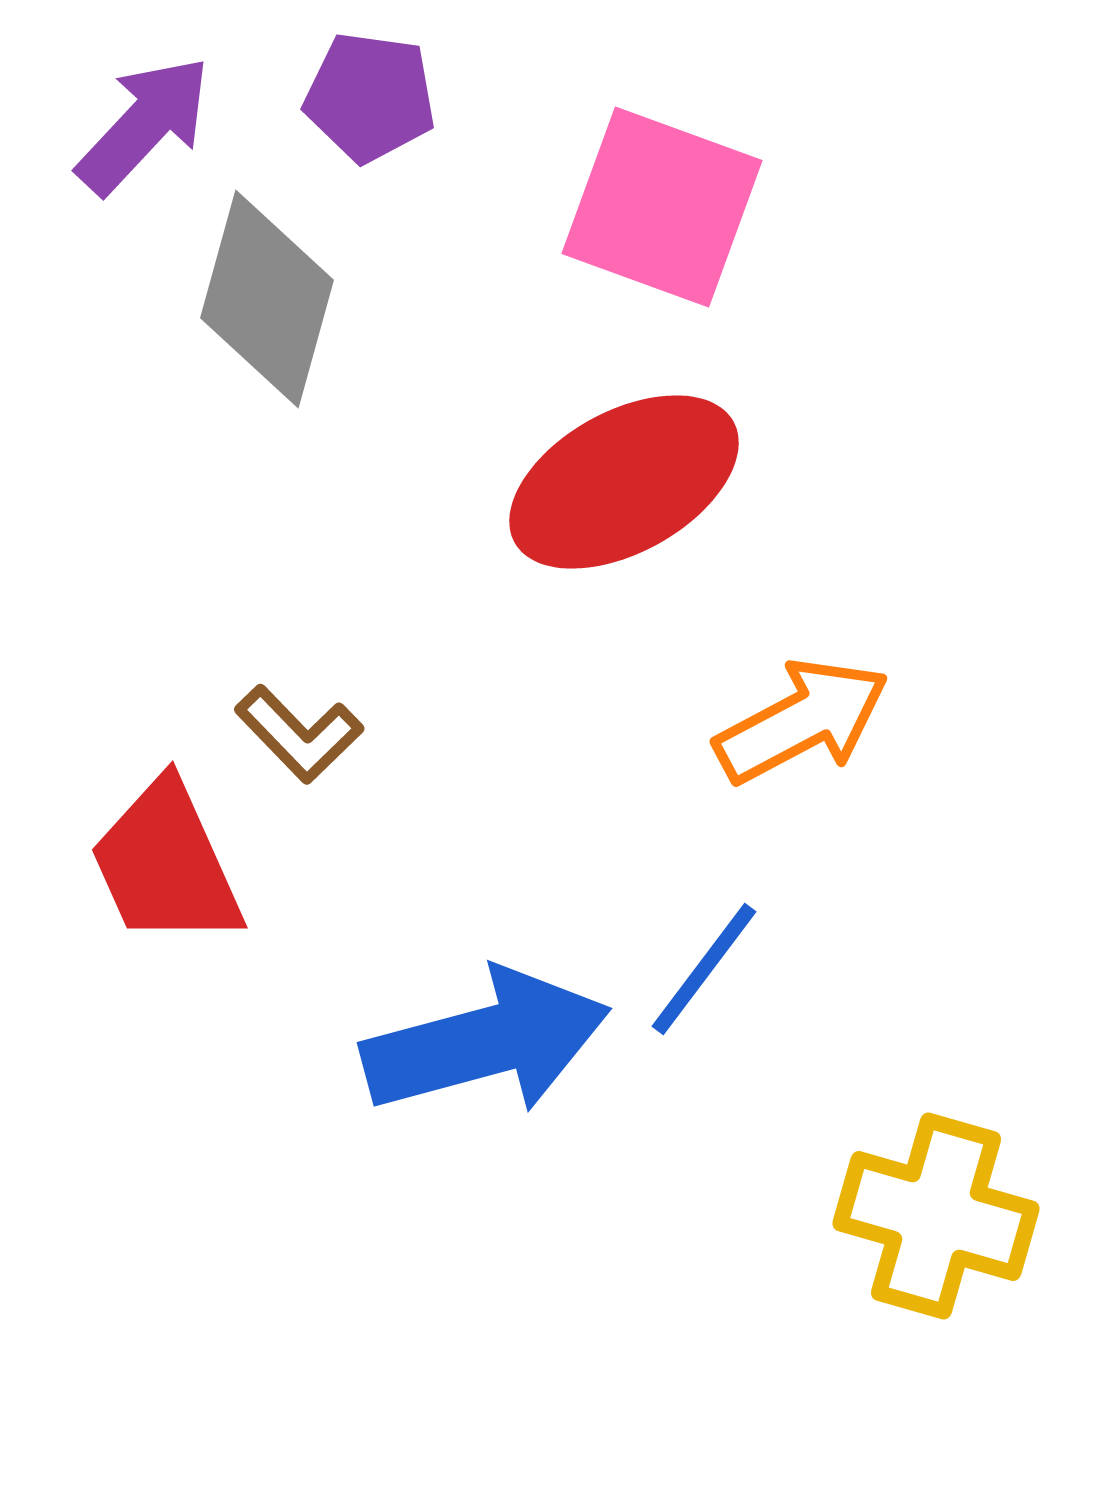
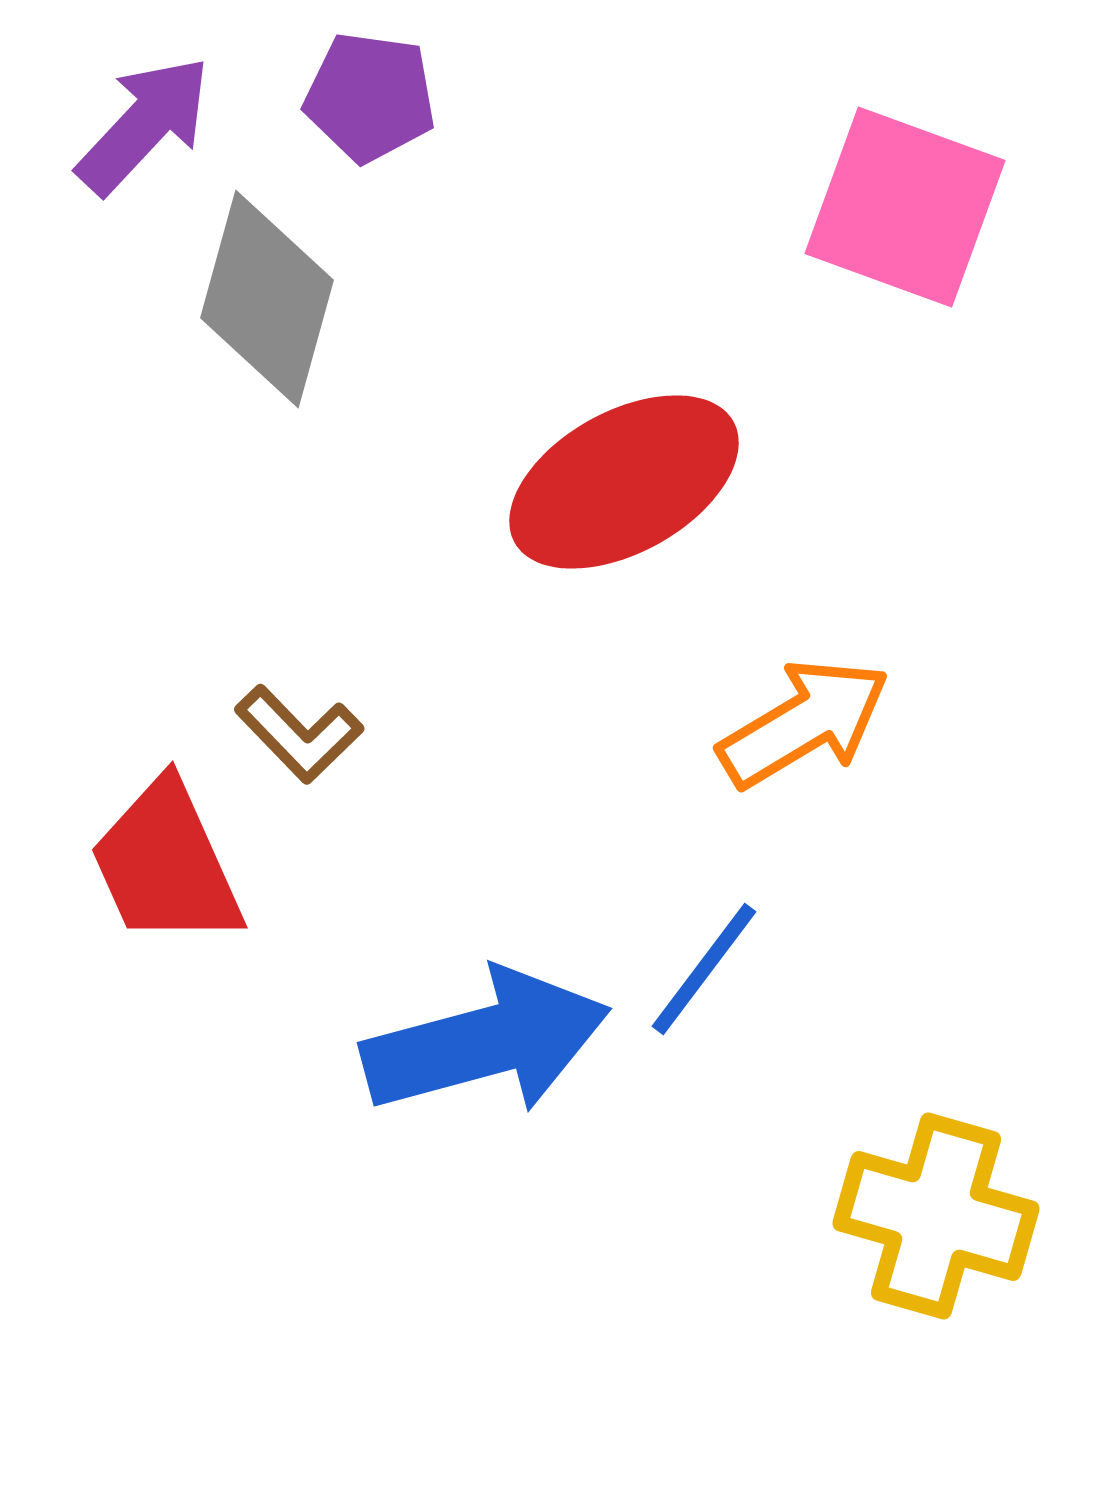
pink square: moved 243 px right
orange arrow: moved 2 px right, 2 px down; rotated 3 degrees counterclockwise
